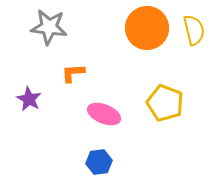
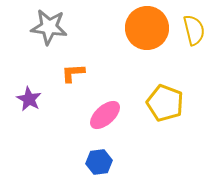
pink ellipse: moved 1 px right, 1 px down; rotated 64 degrees counterclockwise
